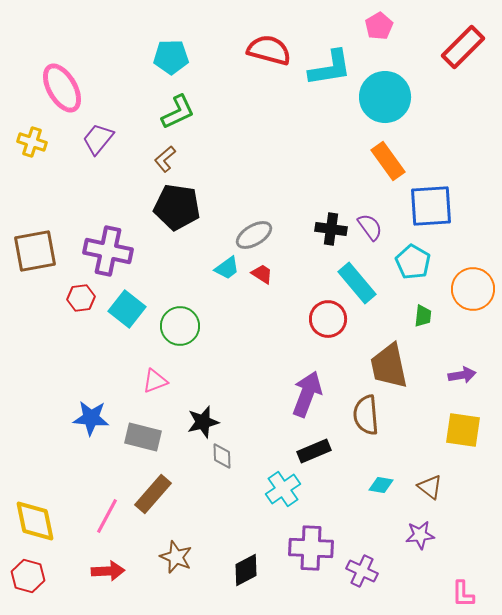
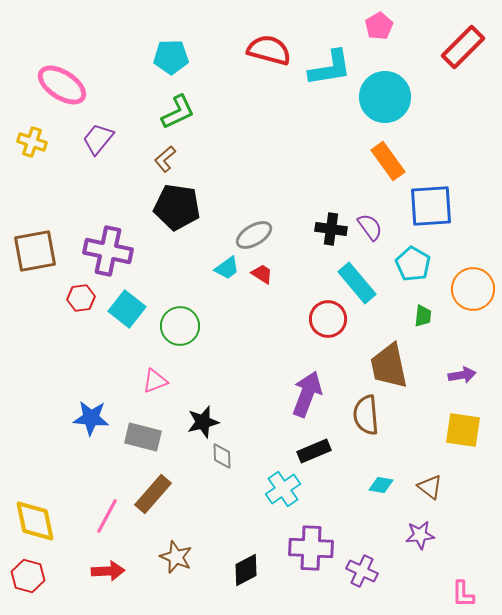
pink ellipse at (62, 88): moved 3 px up; rotated 27 degrees counterclockwise
cyan pentagon at (413, 262): moved 2 px down
